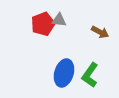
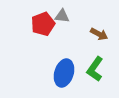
gray triangle: moved 3 px right, 4 px up
brown arrow: moved 1 px left, 2 px down
green L-shape: moved 5 px right, 6 px up
